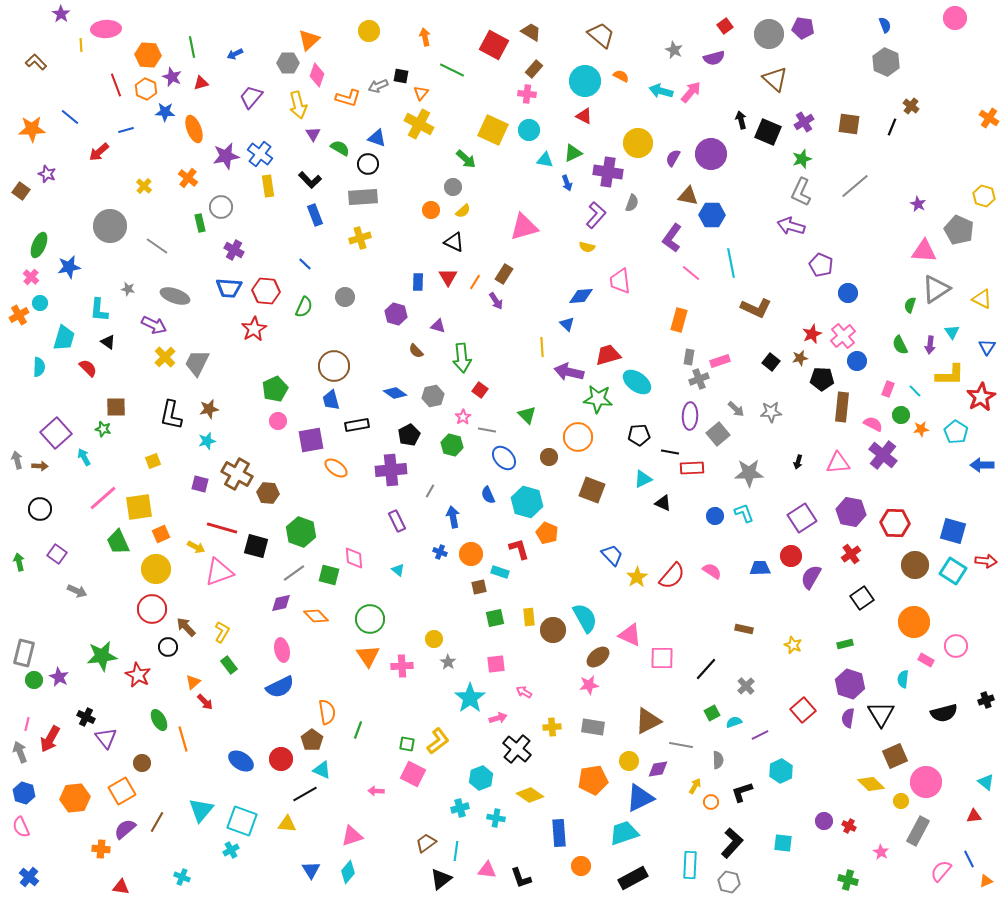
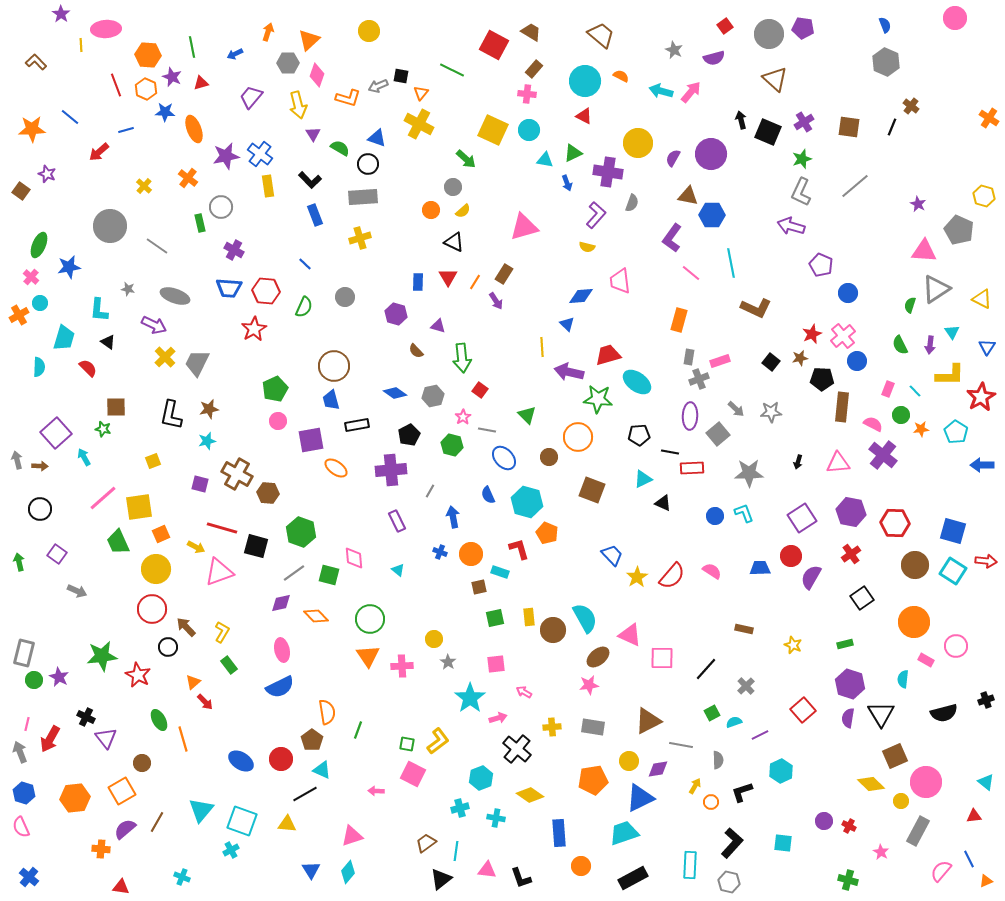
orange arrow at (425, 37): moved 157 px left, 5 px up; rotated 30 degrees clockwise
brown square at (849, 124): moved 3 px down
